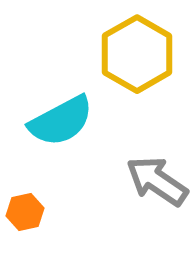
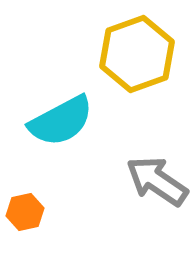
yellow hexagon: rotated 10 degrees clockwise
